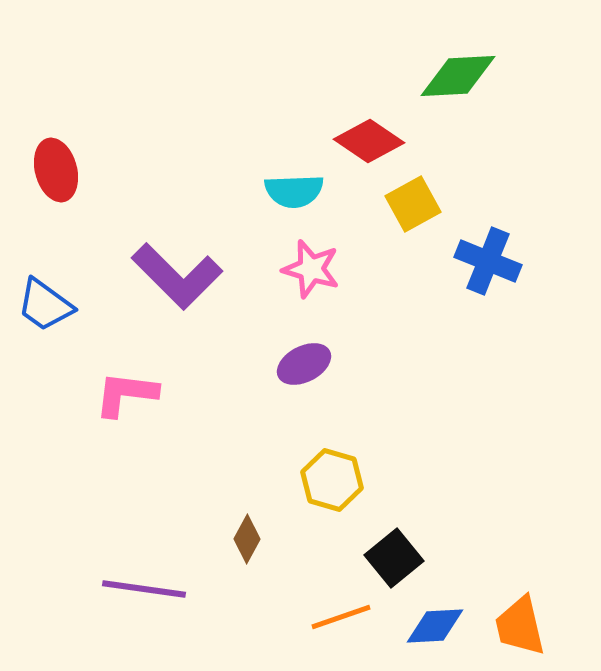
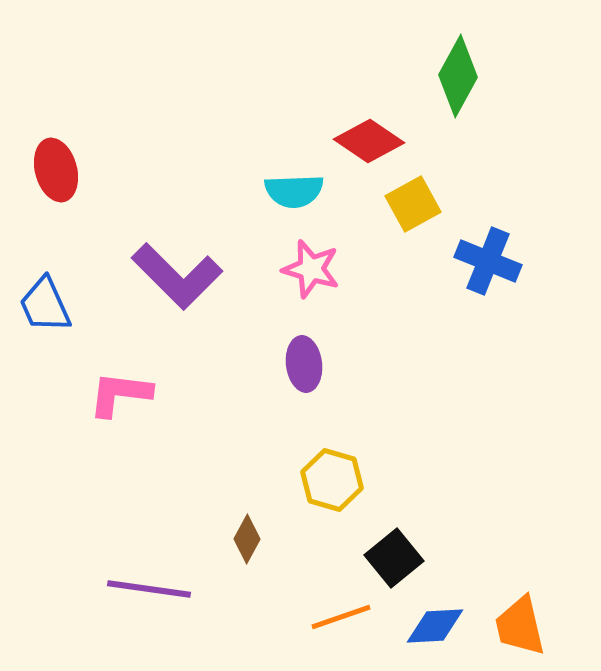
green diamond: rotated 58 degrees counterclockwise
blue trapezoid: rotated 30 degrees clockwise
purple ellipse: rotated 70 degrees counterclockwise
pink L-shape: moved 6 px left
purple line: moved 5 px right
